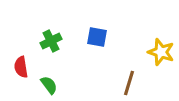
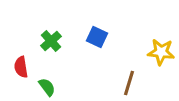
blue square: rotated 15 degrees clockwise
green cross: rotated 15 degrees counterclockwise
yellow star: rotated 12 degrees counterclockwise
green semicircle: moved 2 px left, 2 px down
